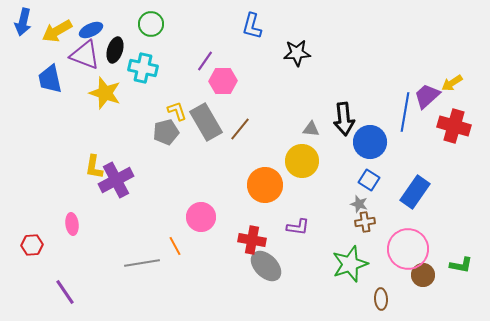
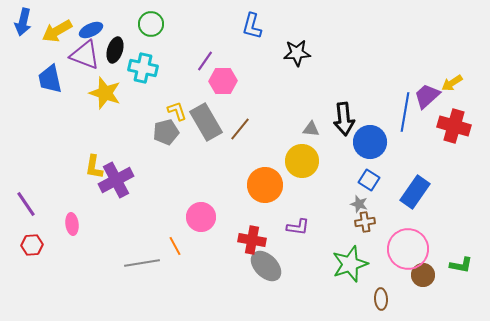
purple line at (65, 292): moved 39 px left, 88 px up
